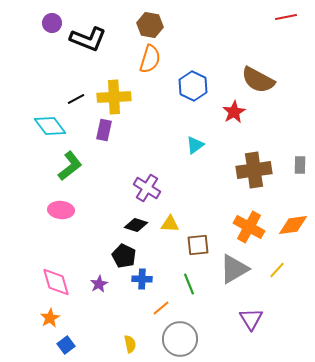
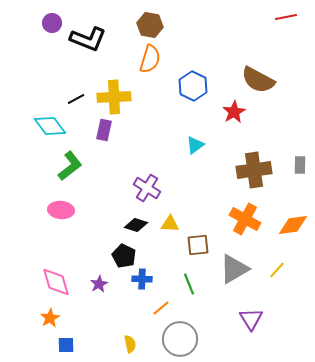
orange cross: moved 4 px left, 8 px up
blue square: rotated 36 degrees clockwise
